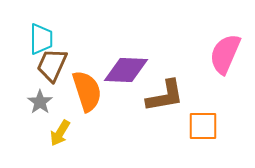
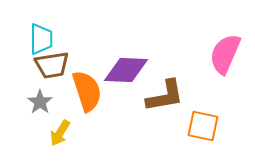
brown trapezoid: rotated 123 degrees counterclockwise
orange square: rotated 12 degrees clockwise
